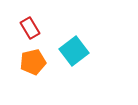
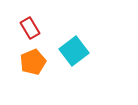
orange pentagon: rotated 10 degrees counterclockwise
